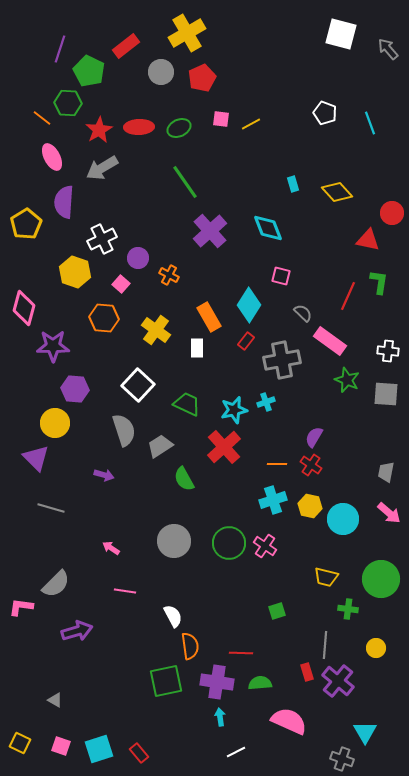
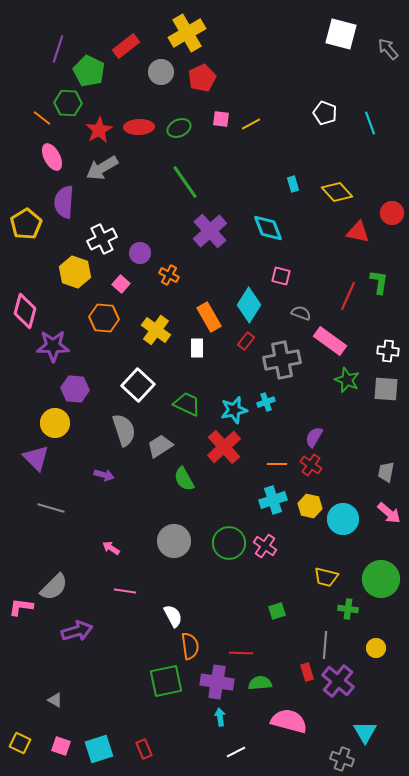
purple line at (60, 49): moved 2 px left
red triangle at (368, 240): moved 10 px left, 8 px up
purple circle at (138, 258): moved 2 px right, 5 px up
pink diamond at (24, 308): moved 1 px right, 3 px down
gray semicircle at (303, 313): moved 2 px left; rotated 24 degrees counterclockwise
gray square at (386, 394): moved 5 px up
gray semicircle at (56, 584): moved 2 px left, 3 px down
pink semicircle at (289, 721): rotated 9 degrees counterclockwise
red rectangle at (139, 753): moved 5 px right, 4 px up; rotated 18 degrees clockwise
